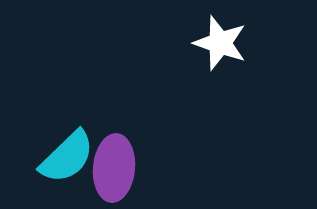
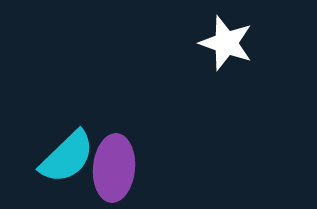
white star: moved 6 px right
